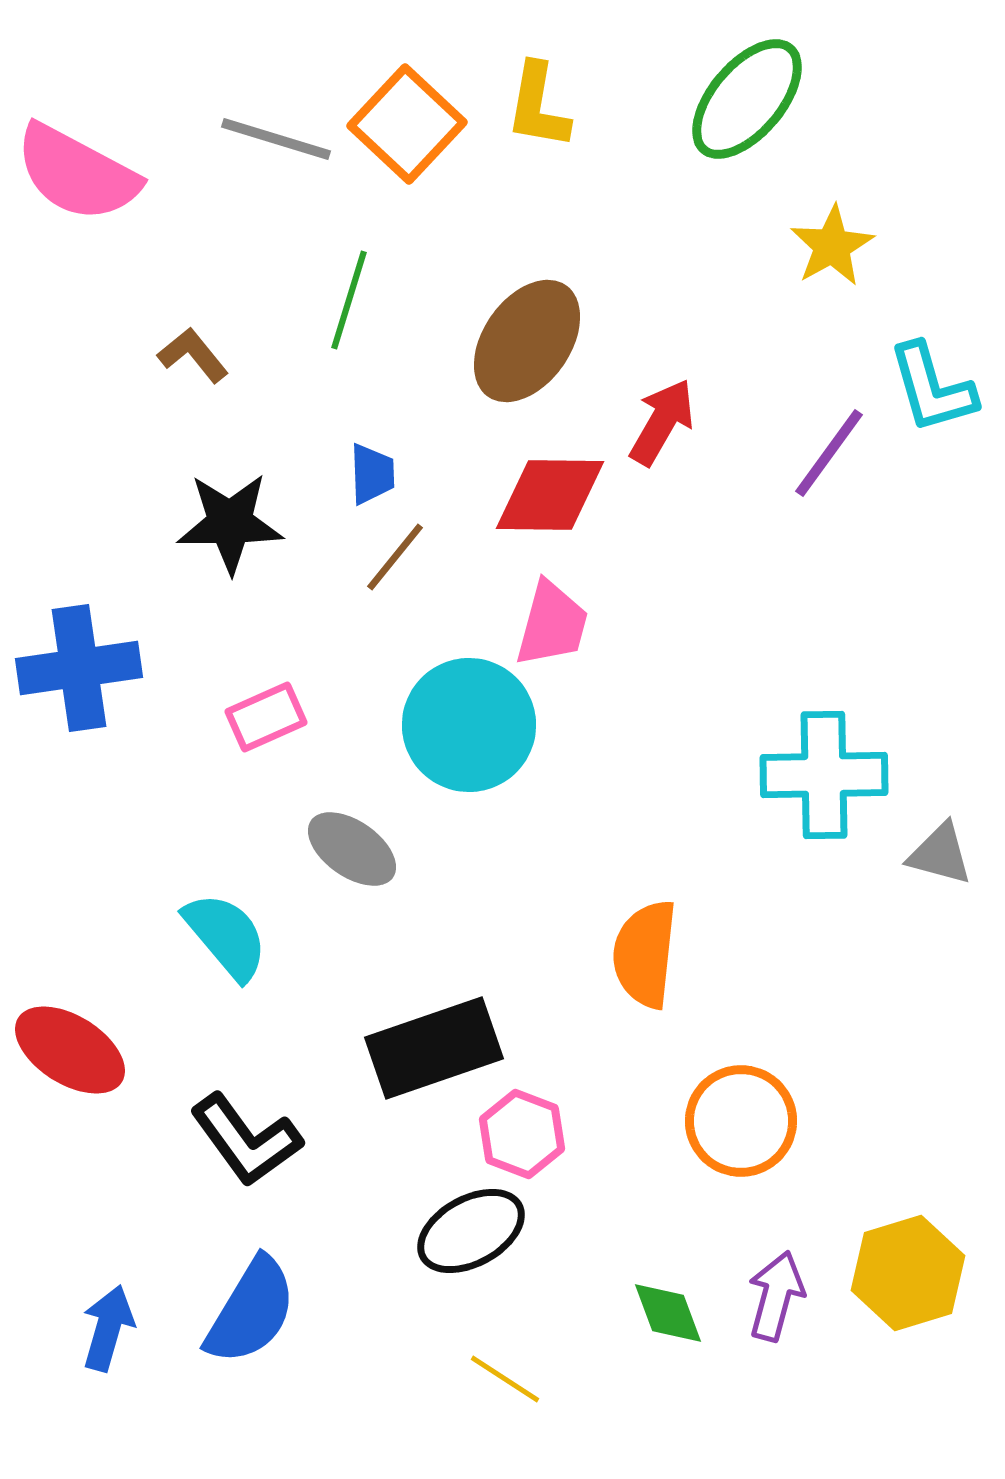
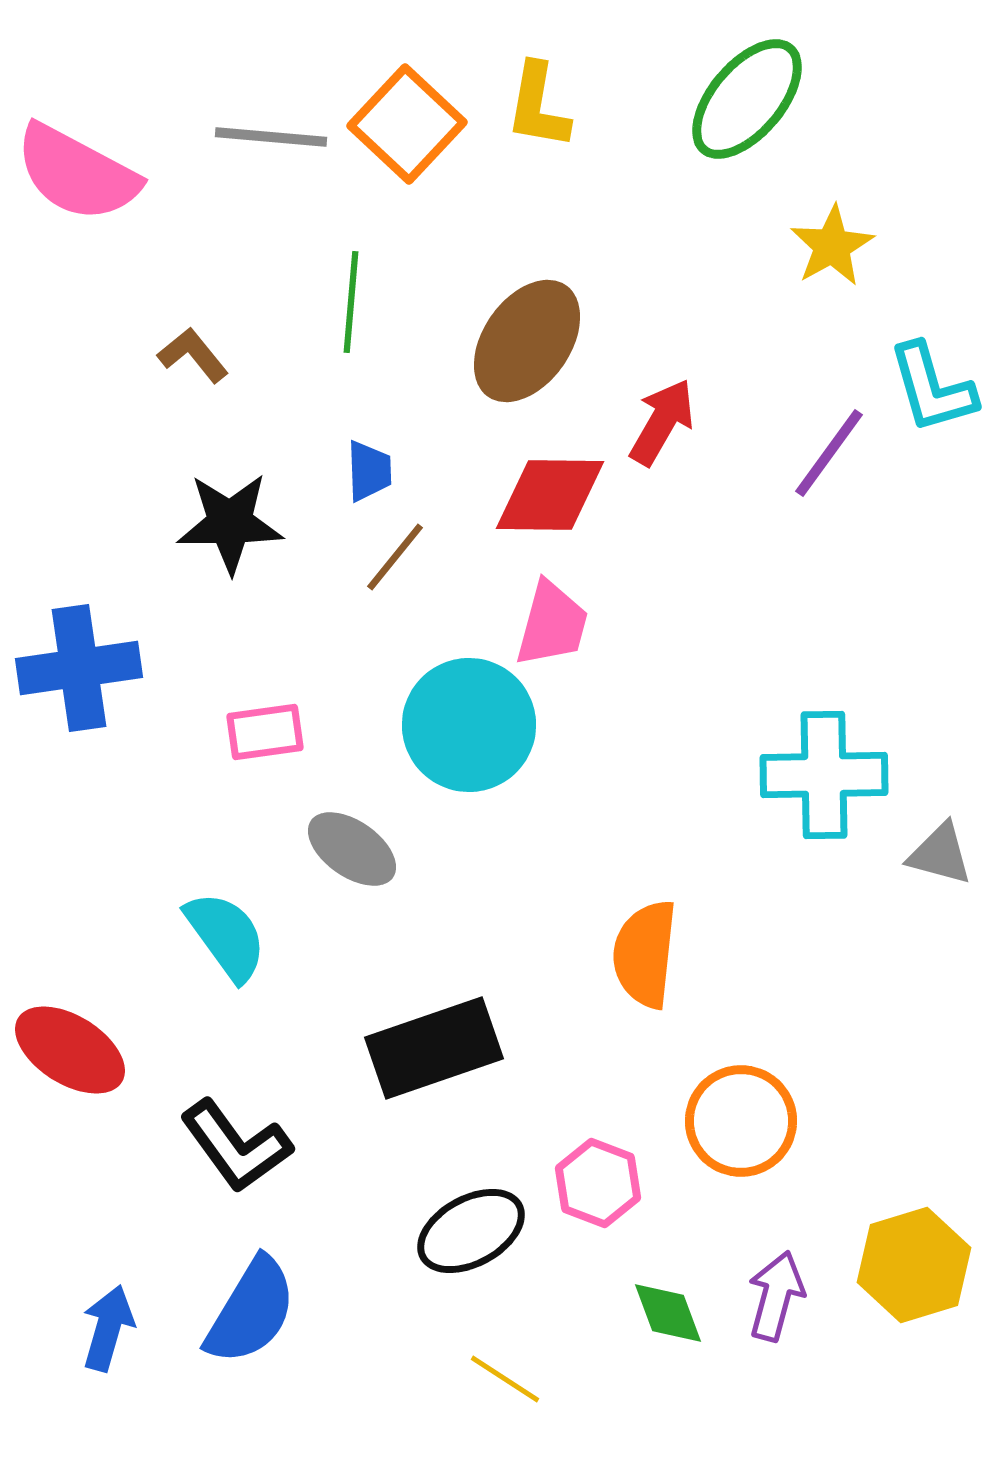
gray line: moved 5 px left, 2 px up; rotated 12 degrees counterclockwise
green line: moved 2 px right, 2 px down; rotated 12 degrees counterclockwise
blue trapezoid: moved 3 px left, 3 px up
pink rectangle: moved 1 px left, 15 px down; rotated 16 degrees clockwise
cyan semicircle: rotated 4 degrees clockwise
pink hexagon: moved 76 px right, 49 px down
black L-shape: moved 10 px left, 6 px down
yellow hexagon: moved 6 px right, 8 px up
